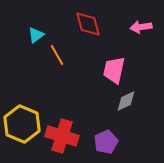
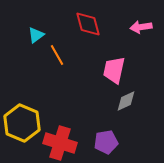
yellow hexagon: moved 1 px up
red cross: moved 2 px left, 7 px down
purple pentagon: rotated 15 degrees clockwise
